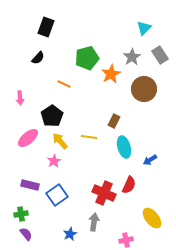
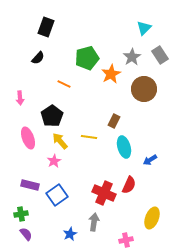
pink ellipse: rotated 70 degrees counterclockwise
yellow ellipse: rotated 60 degrees clockwise
